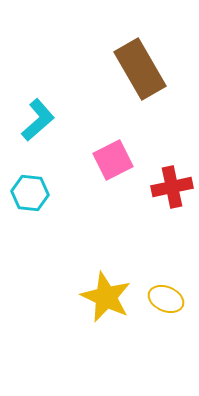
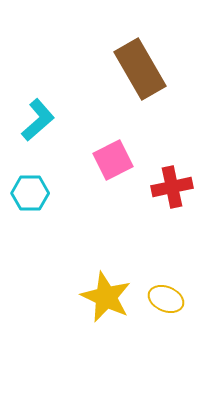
cyan hexagon: rotated 6 degrees counterclockwise
